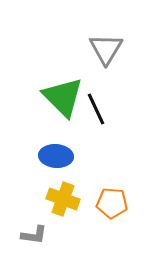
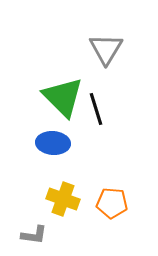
black line: rotated 8 degrees clockwise
blue ellipse: moved 3 px left, 13 px up
